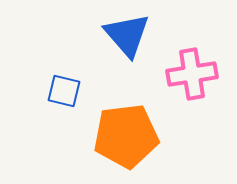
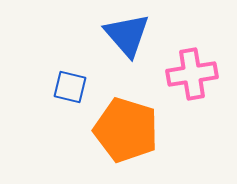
blue square: moved 6 px right, 4 px up
orange pentagon: moved 6 px up; rotated 24 degrees clockwise
